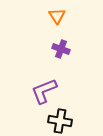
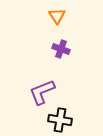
purple L-shape: moved 2 px left, 1 px down
black cross: moved 1 px up
